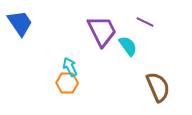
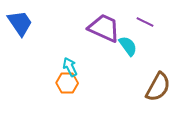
purple trapezoid: moved 2 px right, 3 px up; rotated 40 degrees counterclockwise
brown semicircle: rotated 52 degrees clockwise
